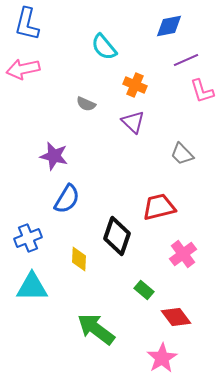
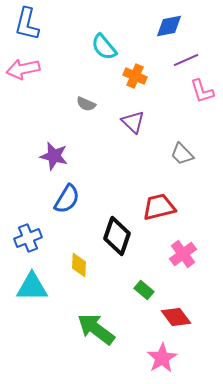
orange cross: moved 9 px up
yellow diamond: moved 6 px down
